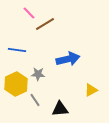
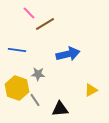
blue arrow: moved 5 px up
yellow hexagon: moved 1 px right, 4 px down; rotated 15 degrees counterclockwise
